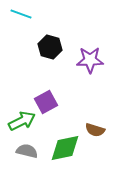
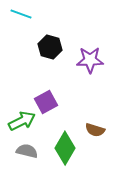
green diamond: rotated 48 degrees counterclockwise
